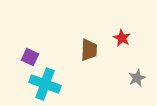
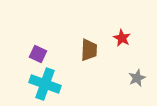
purple square: moved 8 px right, 3 px up
